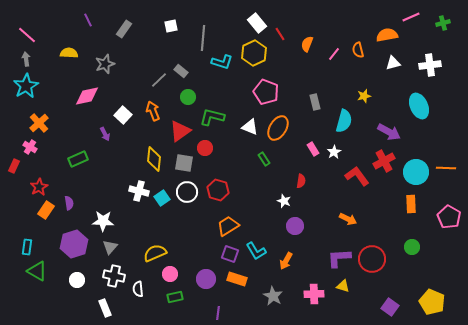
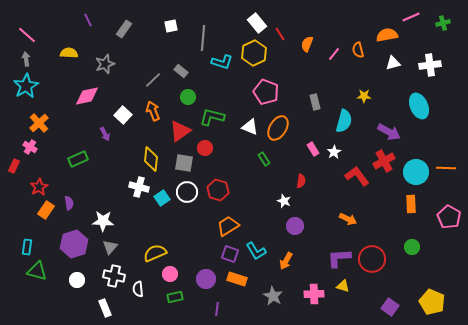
gray line at (159, 80): moved 6 px left
yellow star at (364, 96): rotated 16 degrees clockwise
yellow diamond at (154, 159): moved 3 px left
white cross at (139, 191): moved 4 px up
green triangle at (37, 271): rotated 15 degrees counterclockwise
purple line at (218, 313): moved 1 px left, 4 px up
